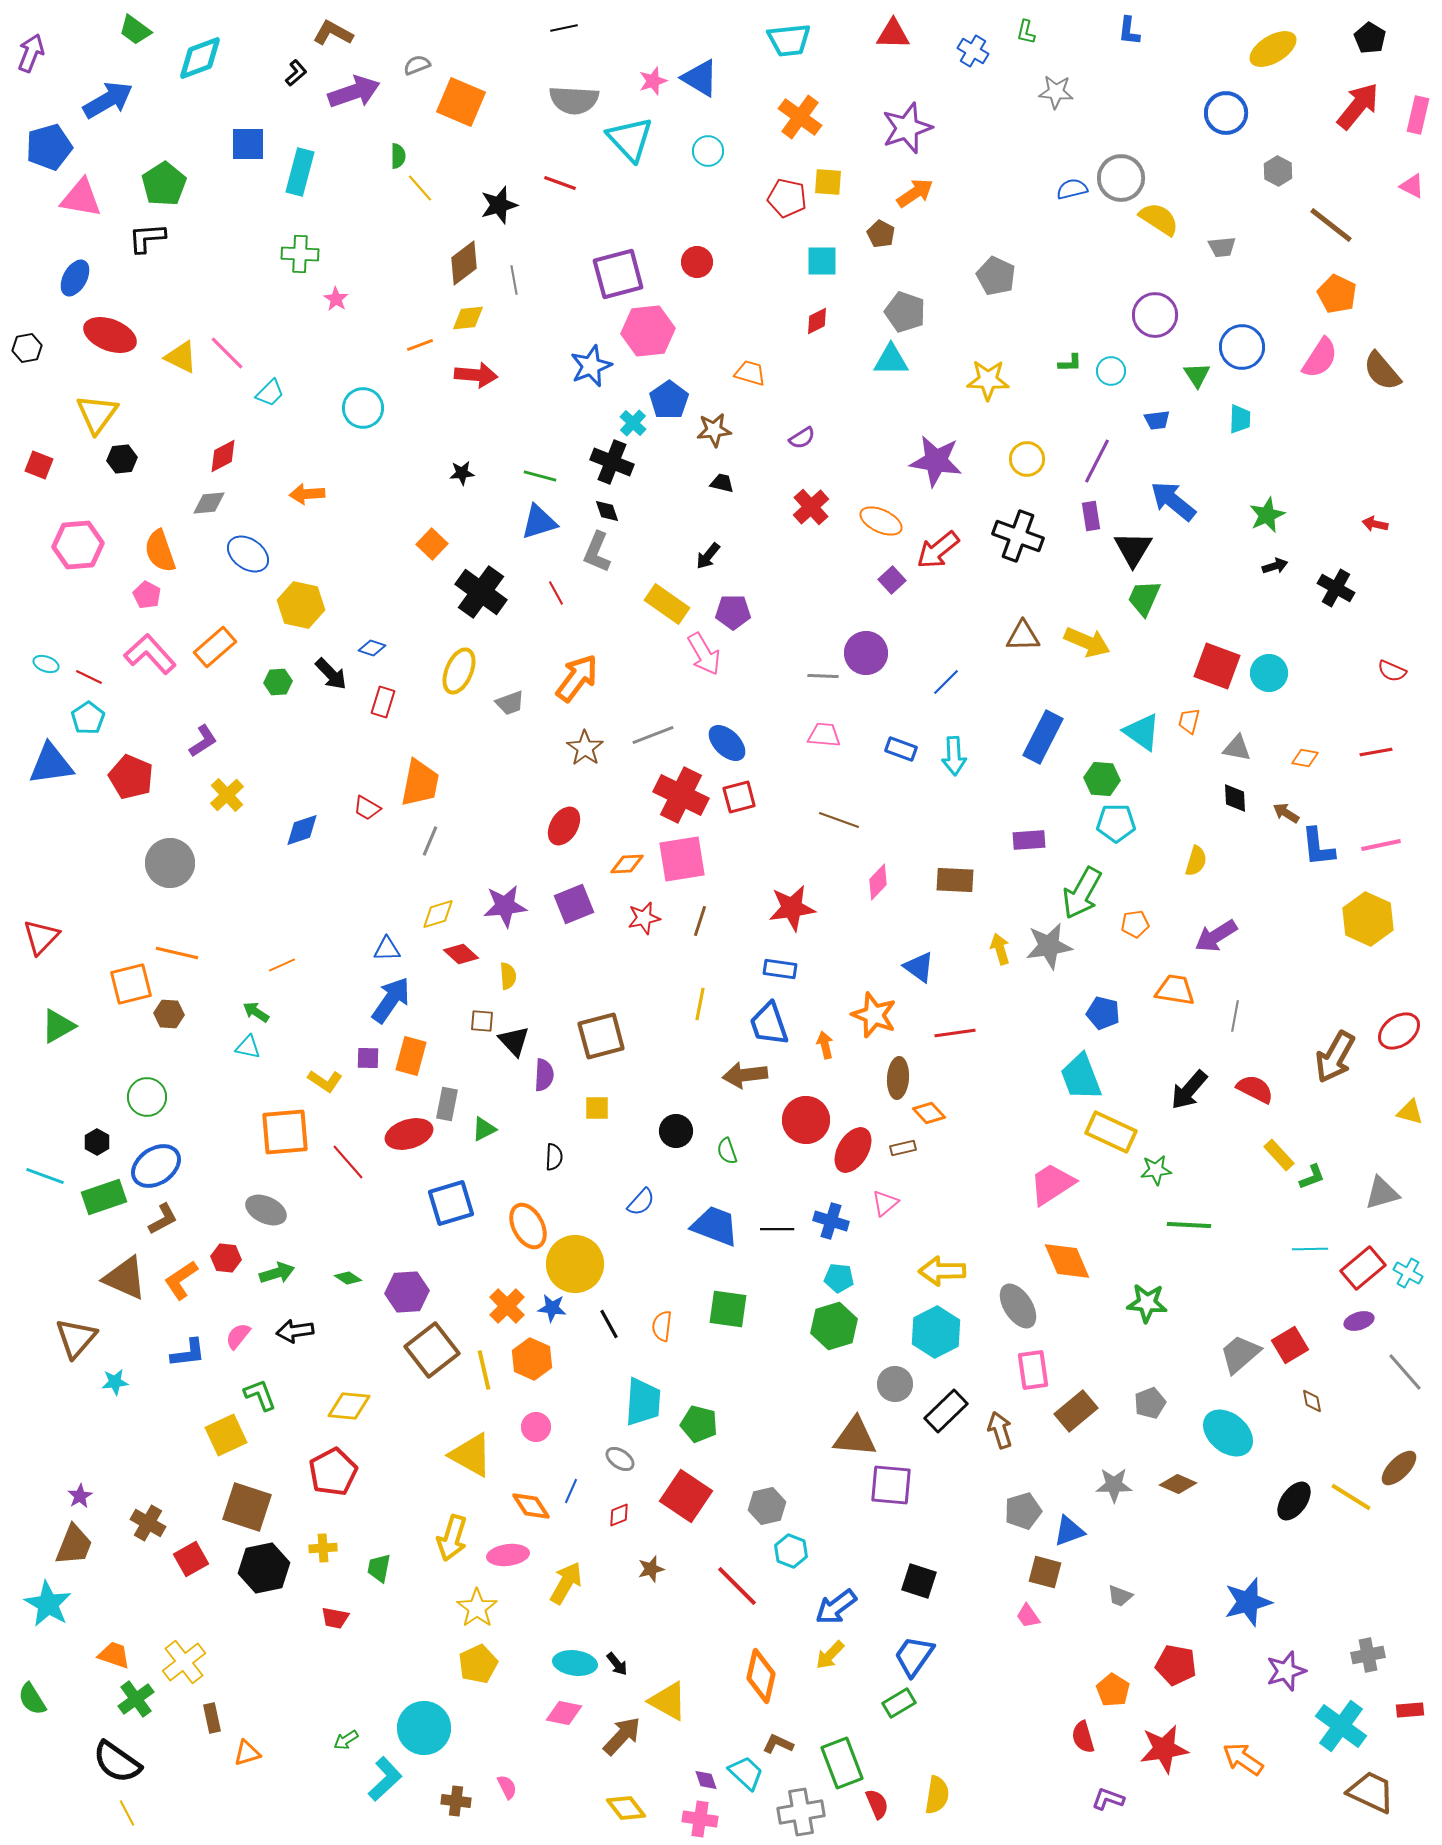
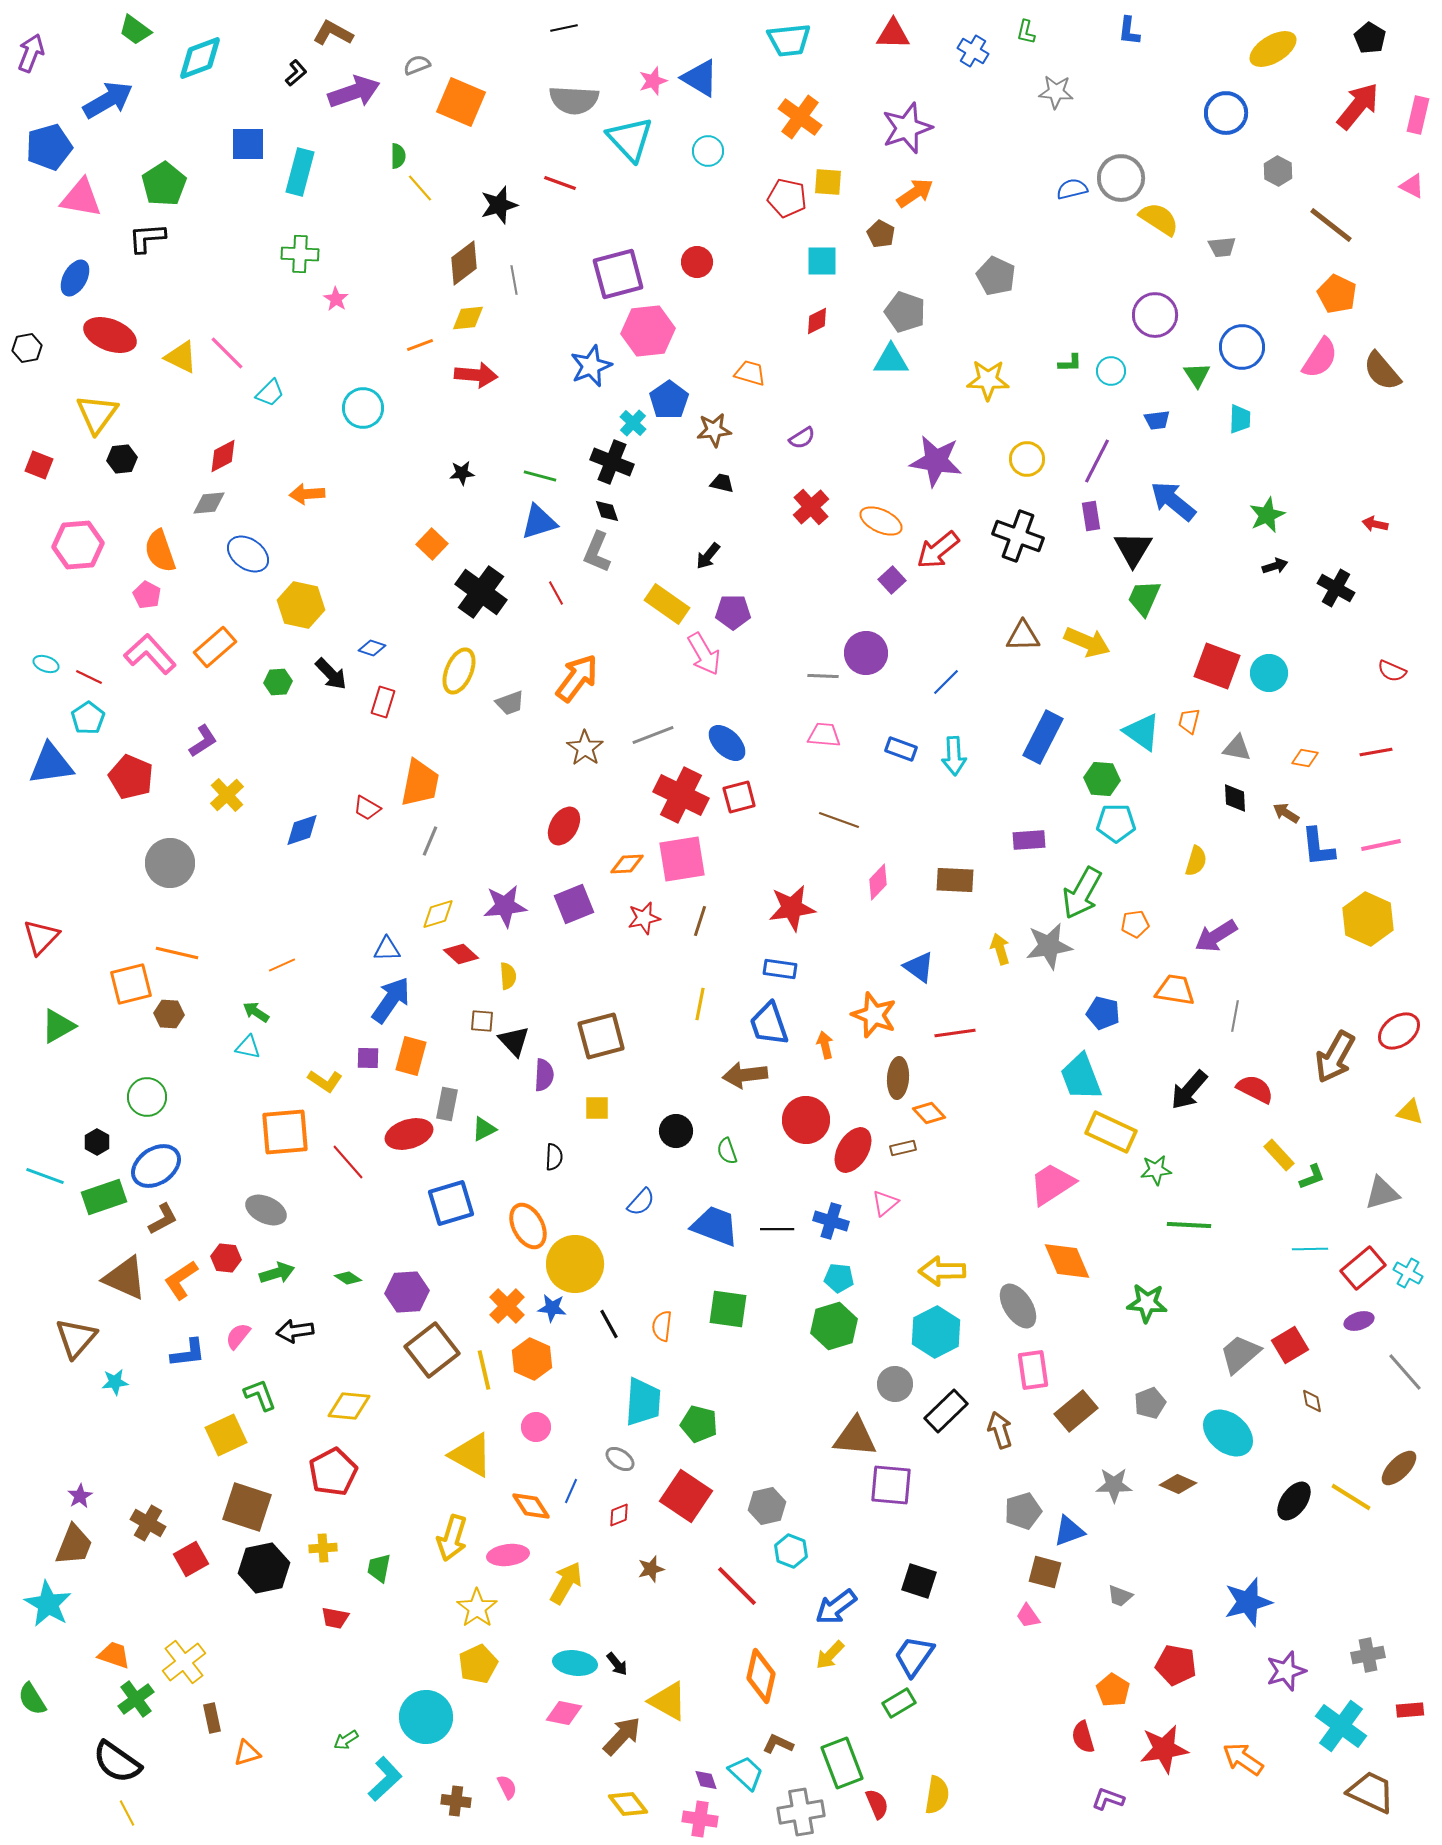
cyan circle at (424, 1728): moved 2 px right, 11 px up
yellow diamond at (626, 1808): moved 2 px right, 4 px up
